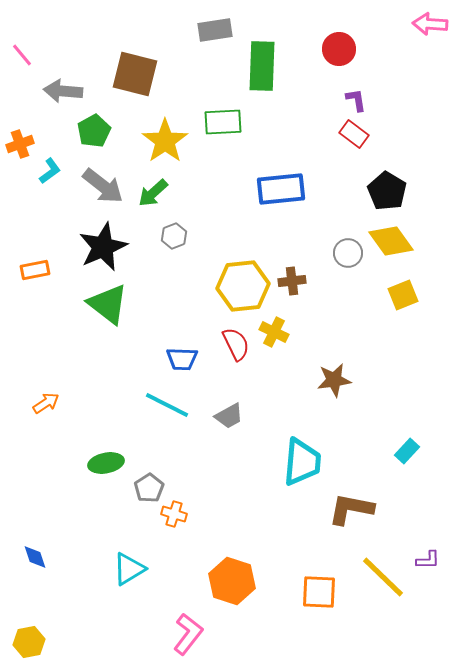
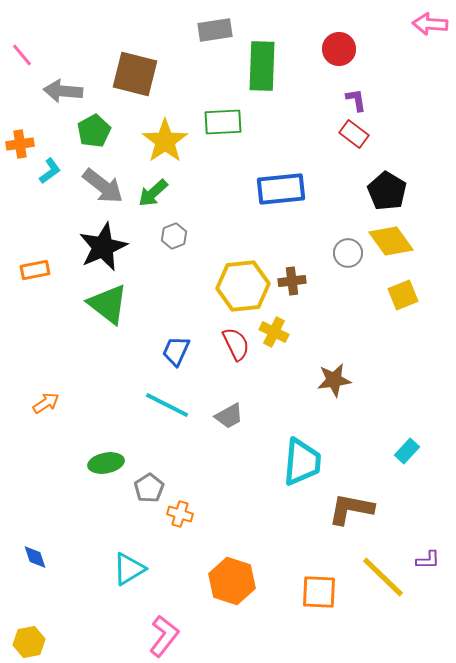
orange cross at (20, 144): rotated 12 degrees clockwise
blue trapezoid at (182, 359): moved 6 px left, 8 px up; rotated 112 degrees clockwise
orange cross at (174, 514): moved 6 px right
pink L-shape at (188, 634): moved 24 px left, 2 px down
